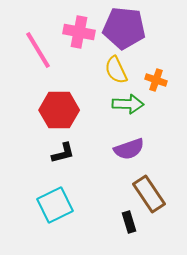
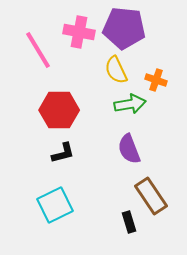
green arrow: moved 2 px right; rotated 12 degrees counterclockwise
purple semicircle: rotated 88 degrees clockwise
brown rectangle: moved 2 px right, 2 px down
